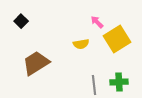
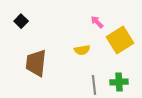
yellow square: moved 3 px right, 1 px down
yellow semicircle: moved 1 px right, 6 px down
brown trapezoid: rotated 52 degrees counterclockwise
